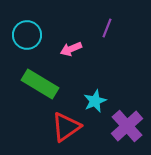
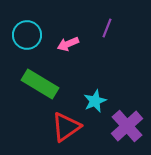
pink arrow: moved 3 px left, 5 px up
